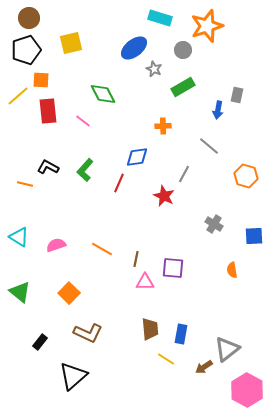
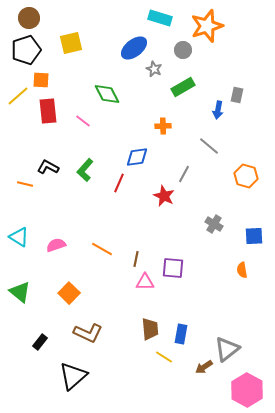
green diamond at (103, 94): moved 4 px right
orange semicircle at (232, 270): moved 10 px right
yellow line at (166, 359): moved 2 px left, 2 px up
